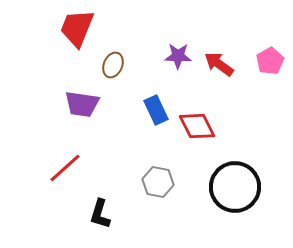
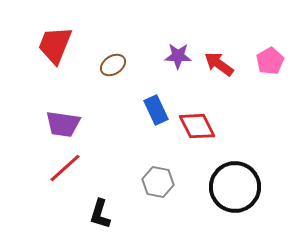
red trapezoid: moved 22 px left, 17 px down
brown ellipse: rotated 35 degrees clockwise
purple trapezoid: moved 19 px left, 20 px down
